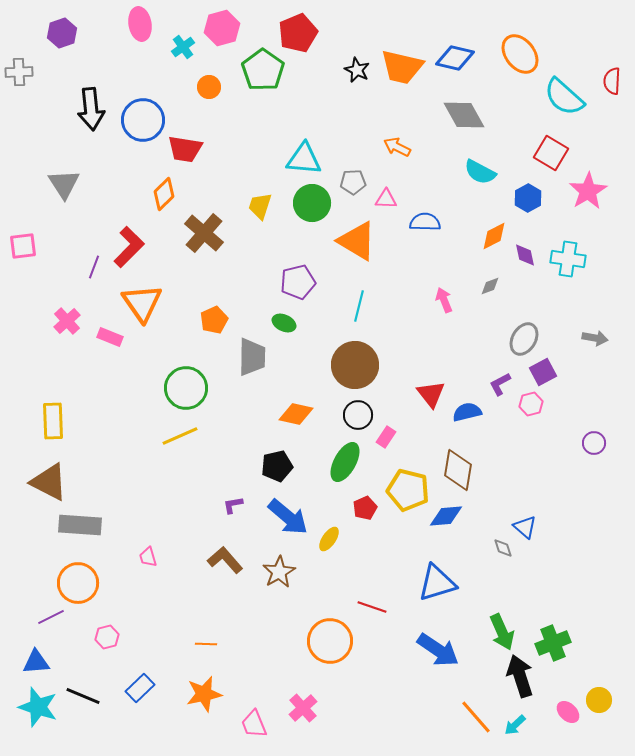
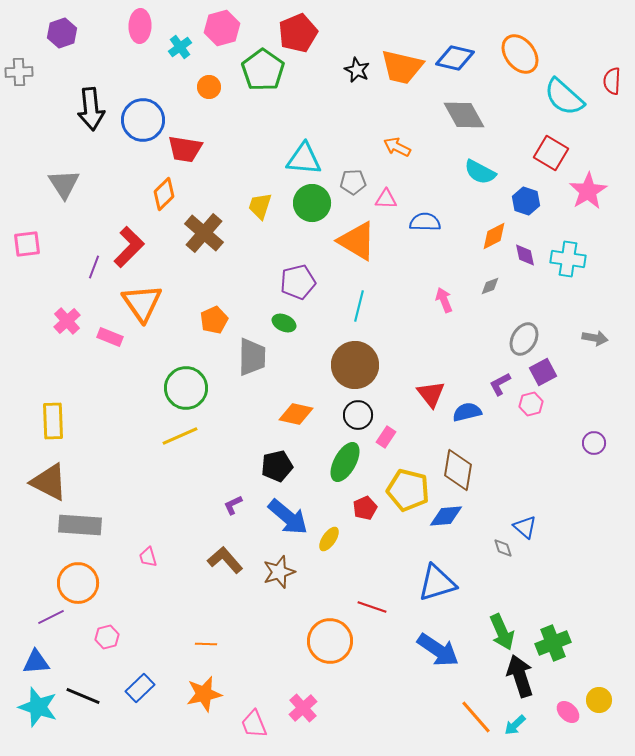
pink ellipse at (140, 24): moved 2 px down; rotated 12 degrees clockwise
cyan cross at (183, 47): moved 3 px left
blue hexagon at (528, 198): moved 2 px left, 3 px down; rotated 12 degrees counterclockwise
pink square at (23, 246): moved 4 px right, 2 px up
purple L-shape at (233, 505): rotated 15 degrees counterclockwise
brown star at (279, 572): rotated 12 degrees clockwise
